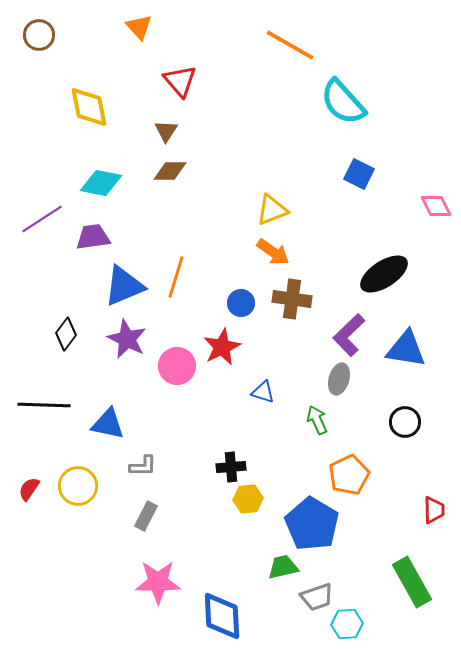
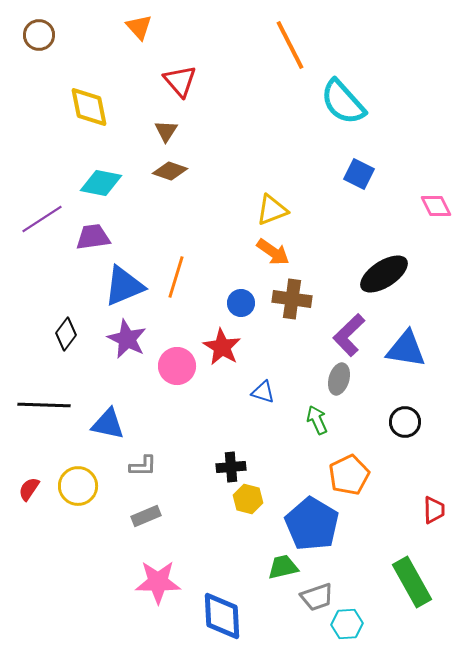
orange line at (290, 45): rotated 33 degrees clockwise
brown diamond at (170, 171): rotated 20 degrees clockwise
red star at (222, 347): rotated 15 degrees counterclockwise
yellow hexagon at (248, 499): rotated 20 degrees clockwise
gray rectangle at (146, 516): rotated 40 degrees clockwise
